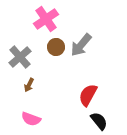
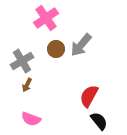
pink cross: moved 1 px up
brown circle: moved 2 px down
gray cross: moved 2 px right, 4 px down; rotated 10 degrees clockwise
brown arrow: moved 2 px left
red semicircle: moved 1 px right, 1 px down
